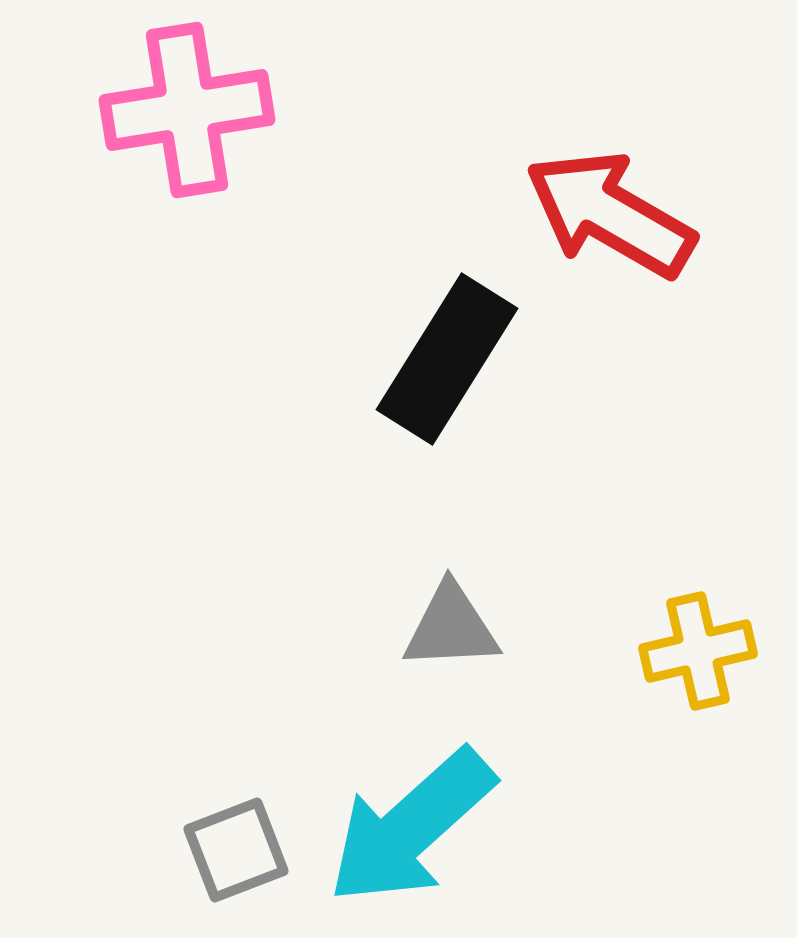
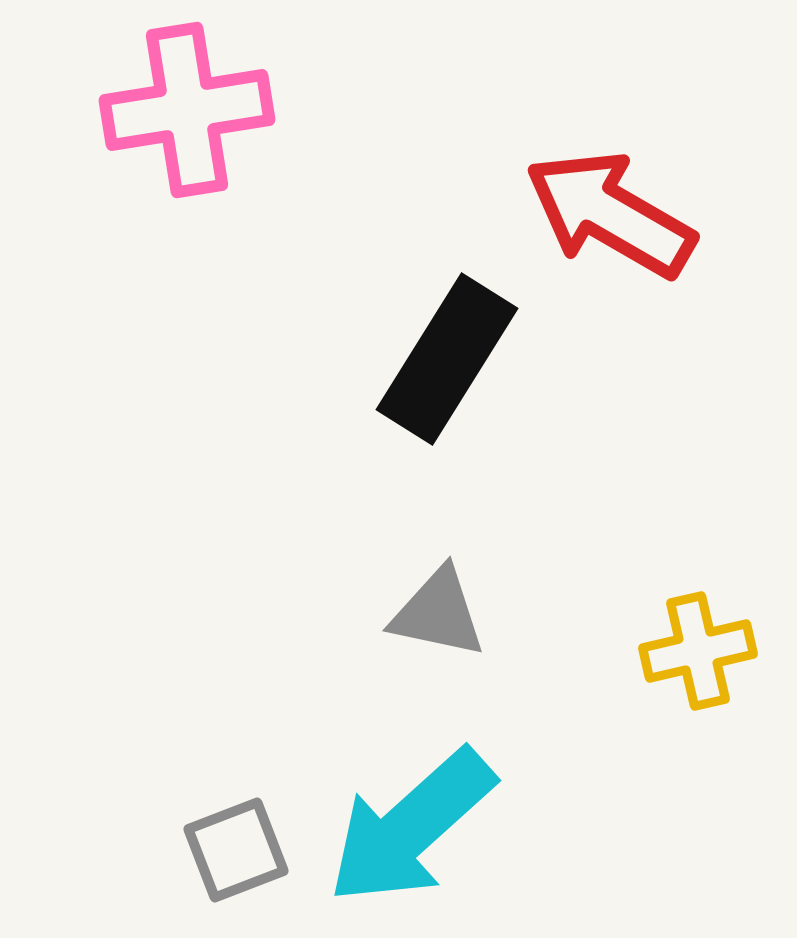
gray triangle: moved 13 px left, 14 px up; rotated 15 degrees clockwise
